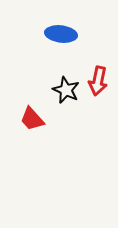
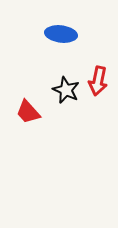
red trapezoid: moved 4 px left, 7 px up
